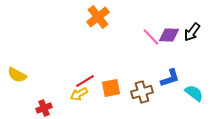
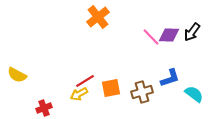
cyan semicircle: moved 1 px down
